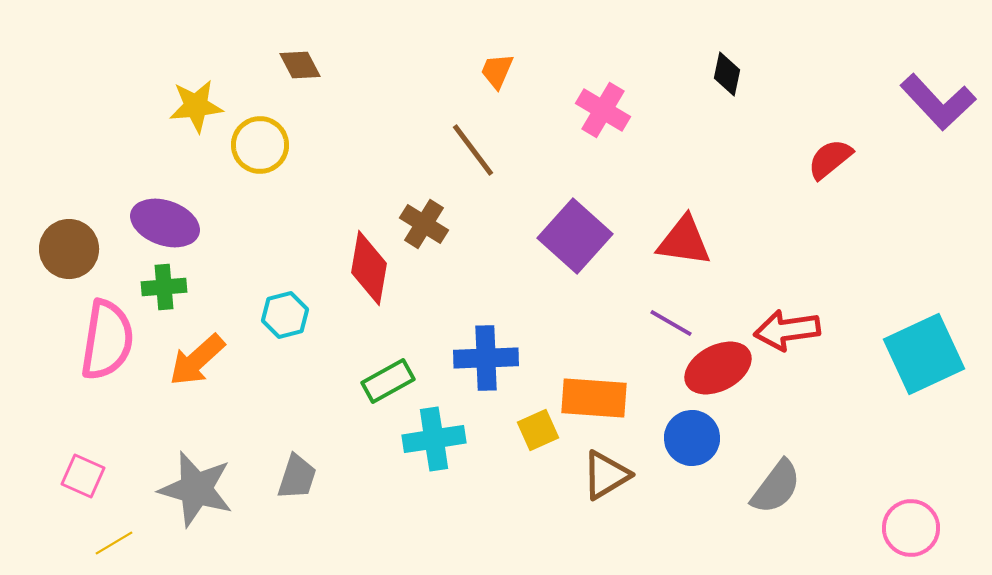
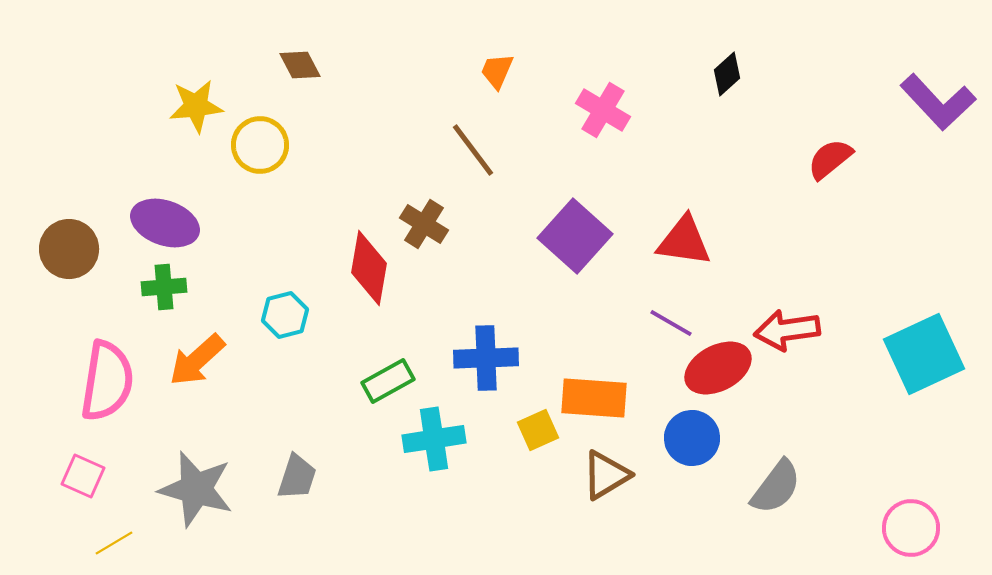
black diamond: rotated 36 degrees clockwise
pink semicircle: moved 41 px down
